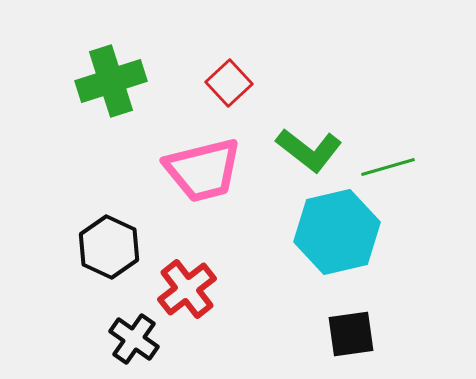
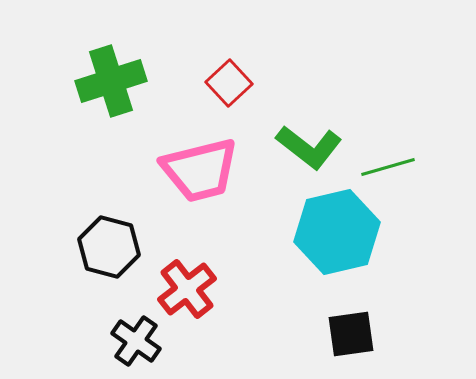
green L-shape: moved 3 px up
pink trapezoid: moved 3 px left
black hexagon: rotated 10 degrees counterclockwise
black cross: moved 2 px right, 2 px down
